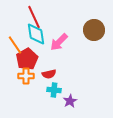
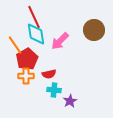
pink arrow: moved 1 px right, 1 px up
